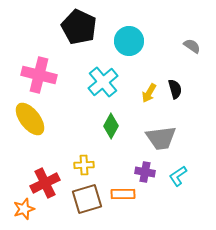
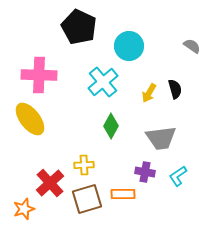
cyan circle: moved 5 px down
pink cross: rotated 12 degrees counterclockwise
red cross: moved 5 px right; rotated 16 degrees counterclockwise
